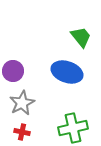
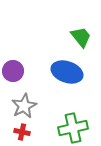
gray star: moved 2 px right, 3 px down
